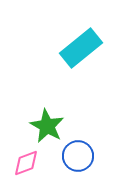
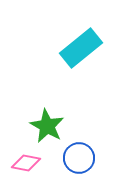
blue circle: moved 1 px right, 2 px down
pink diamond: rotated 32 degrees clockwise
